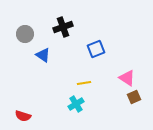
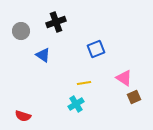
black cross: moved 7 px left, 5 px up
gray circle: moved 4 px left, 3 px up
pink triangle: moved 3 px left
